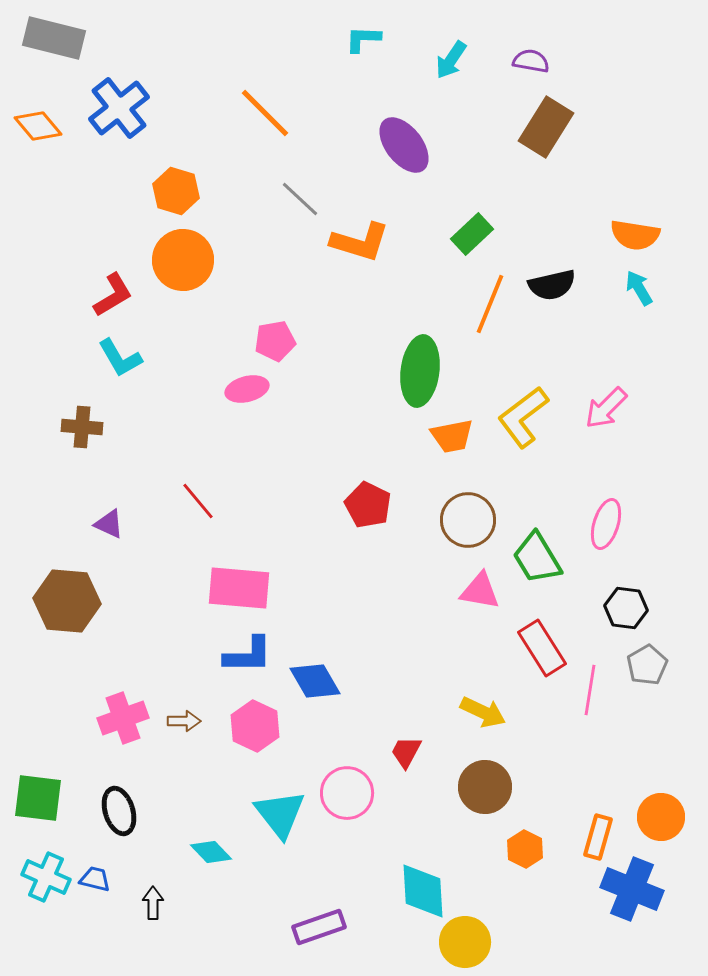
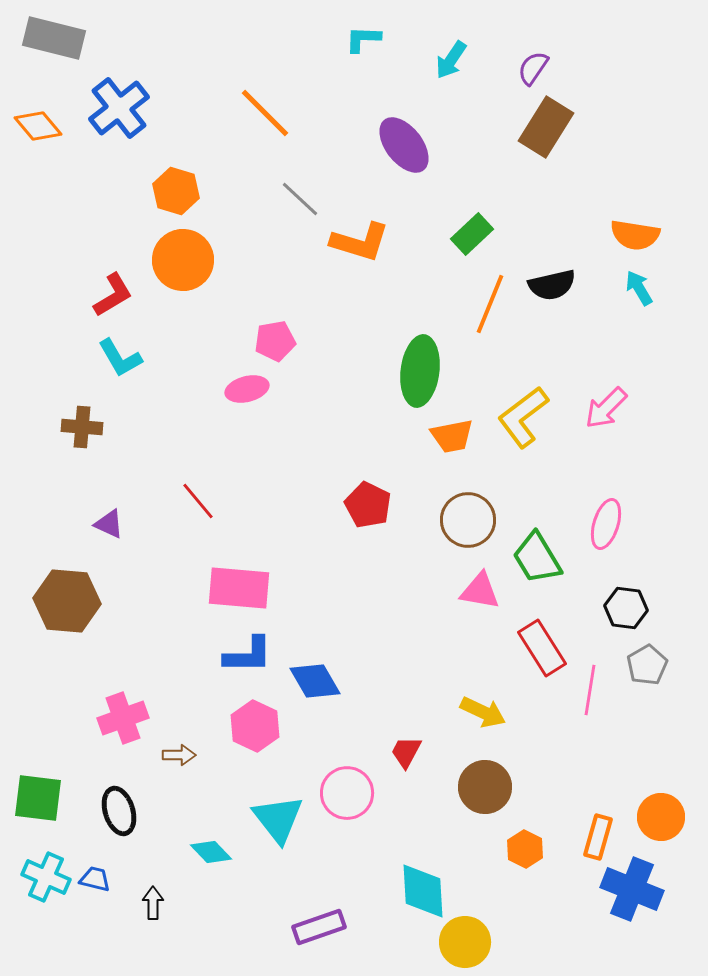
purple semicircle at (531, 61): moved 2 px right, 7 px down; rotated 66 degrees counterclockwise
brown arrow at (184, 721): moved 5 px left, 34 px down
cyan triangle at (280, 814): moved 2 px left, 5 px down
